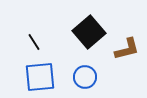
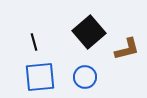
black line: rotated 18 degrees clockwise
